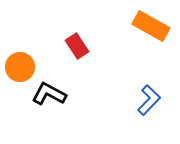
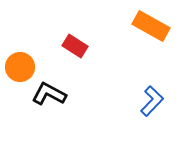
red rectangle: moved 2 px left; rotated 25 degrees counterclockwise
blue L-shape: moved 3 px right, 1 px down
